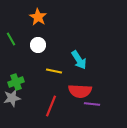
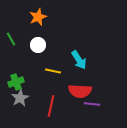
orange star: rotated 18 degrees clockwise
yellow line: moved 1 px left
gray star: moved 8 px right; rotated 18 degrees counterclockwise
red line: rotated 10 degrees counterclockwise
